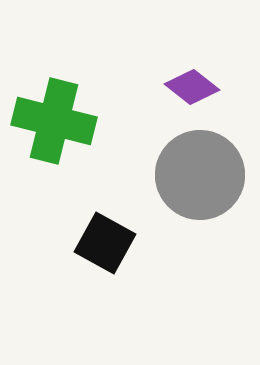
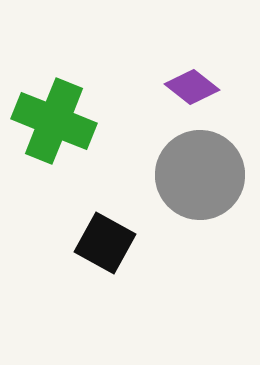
green cross: rotated 8 degrees clockwise
